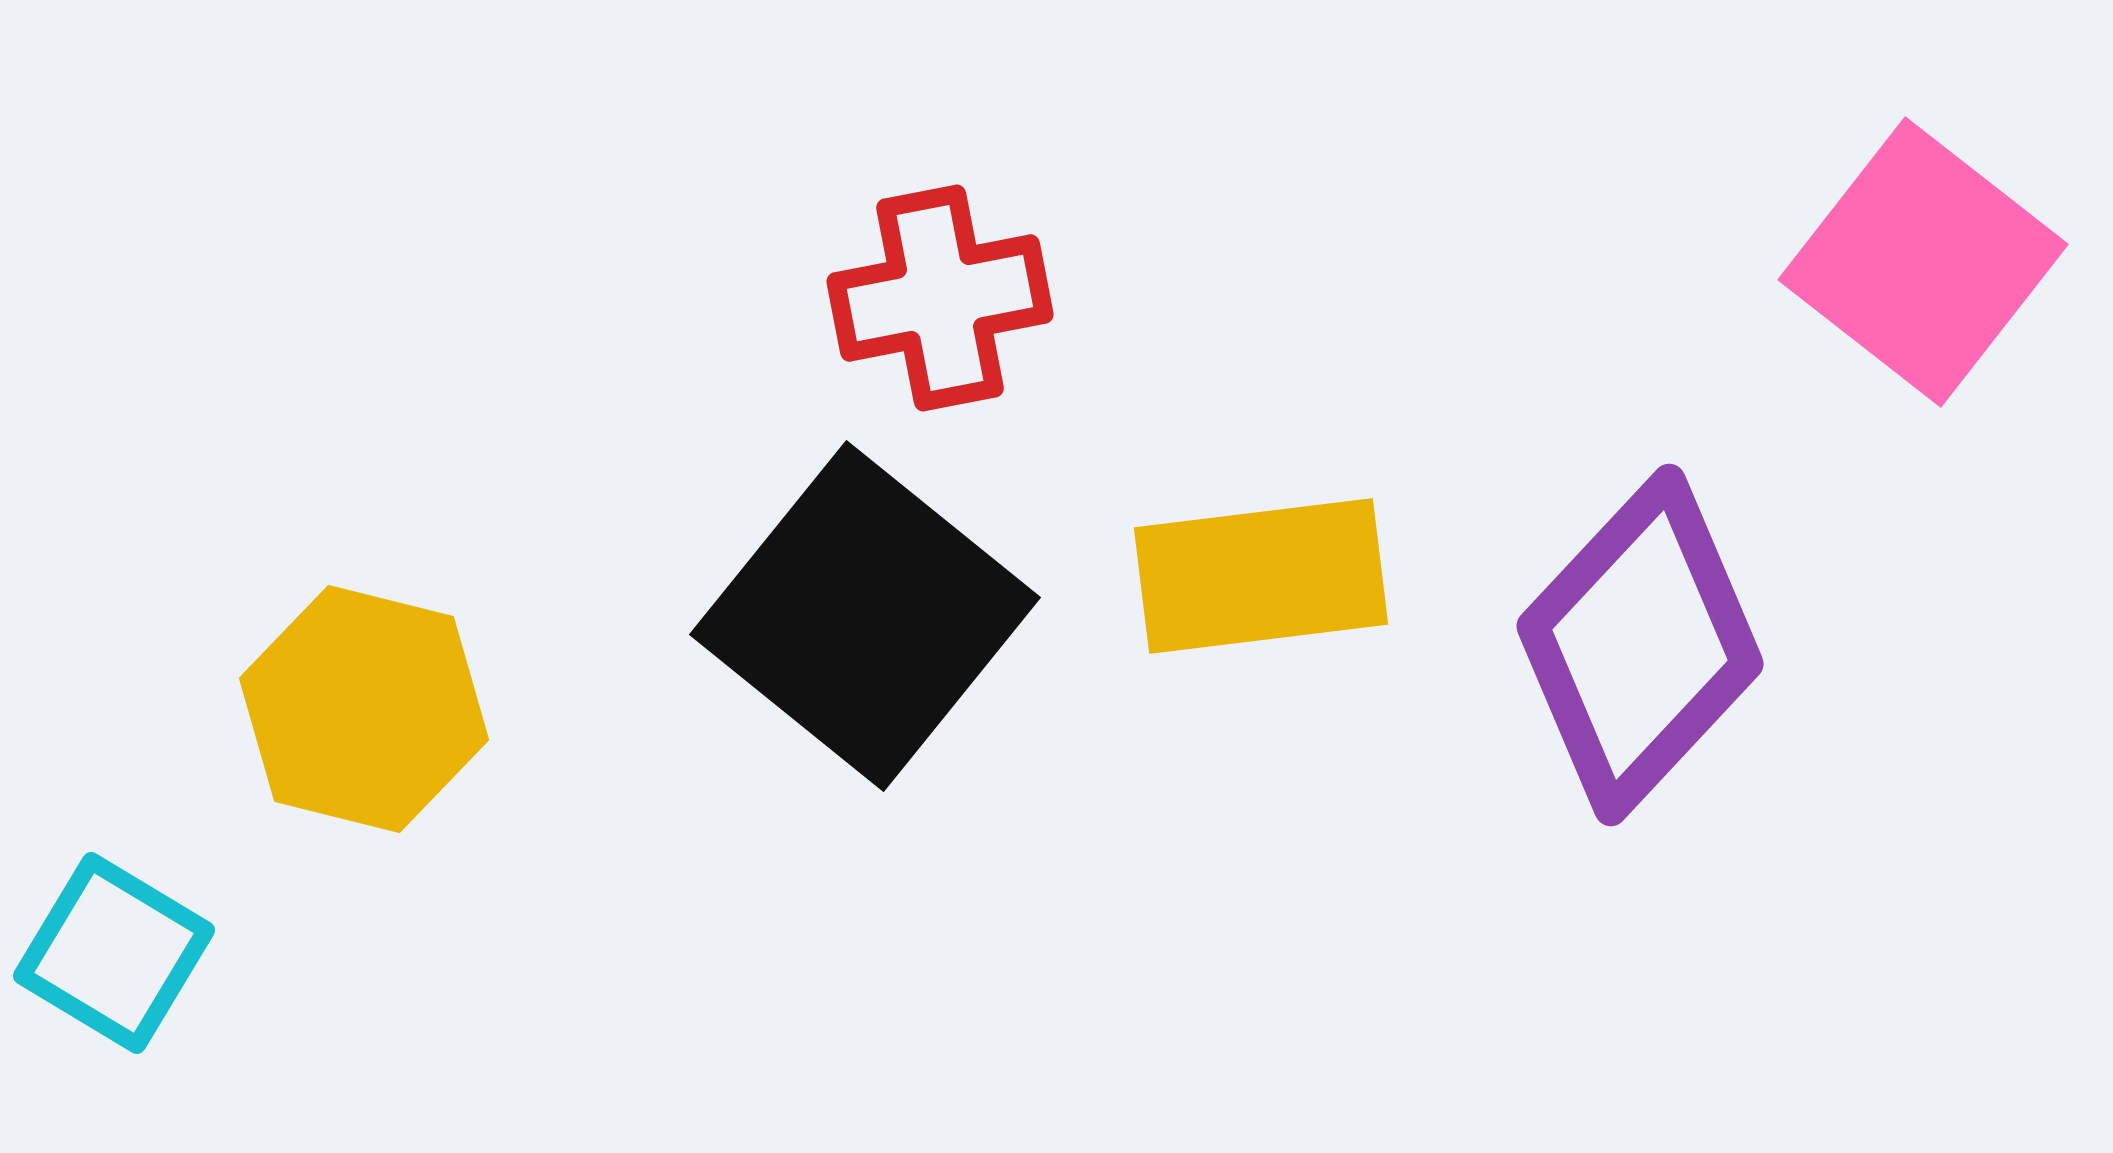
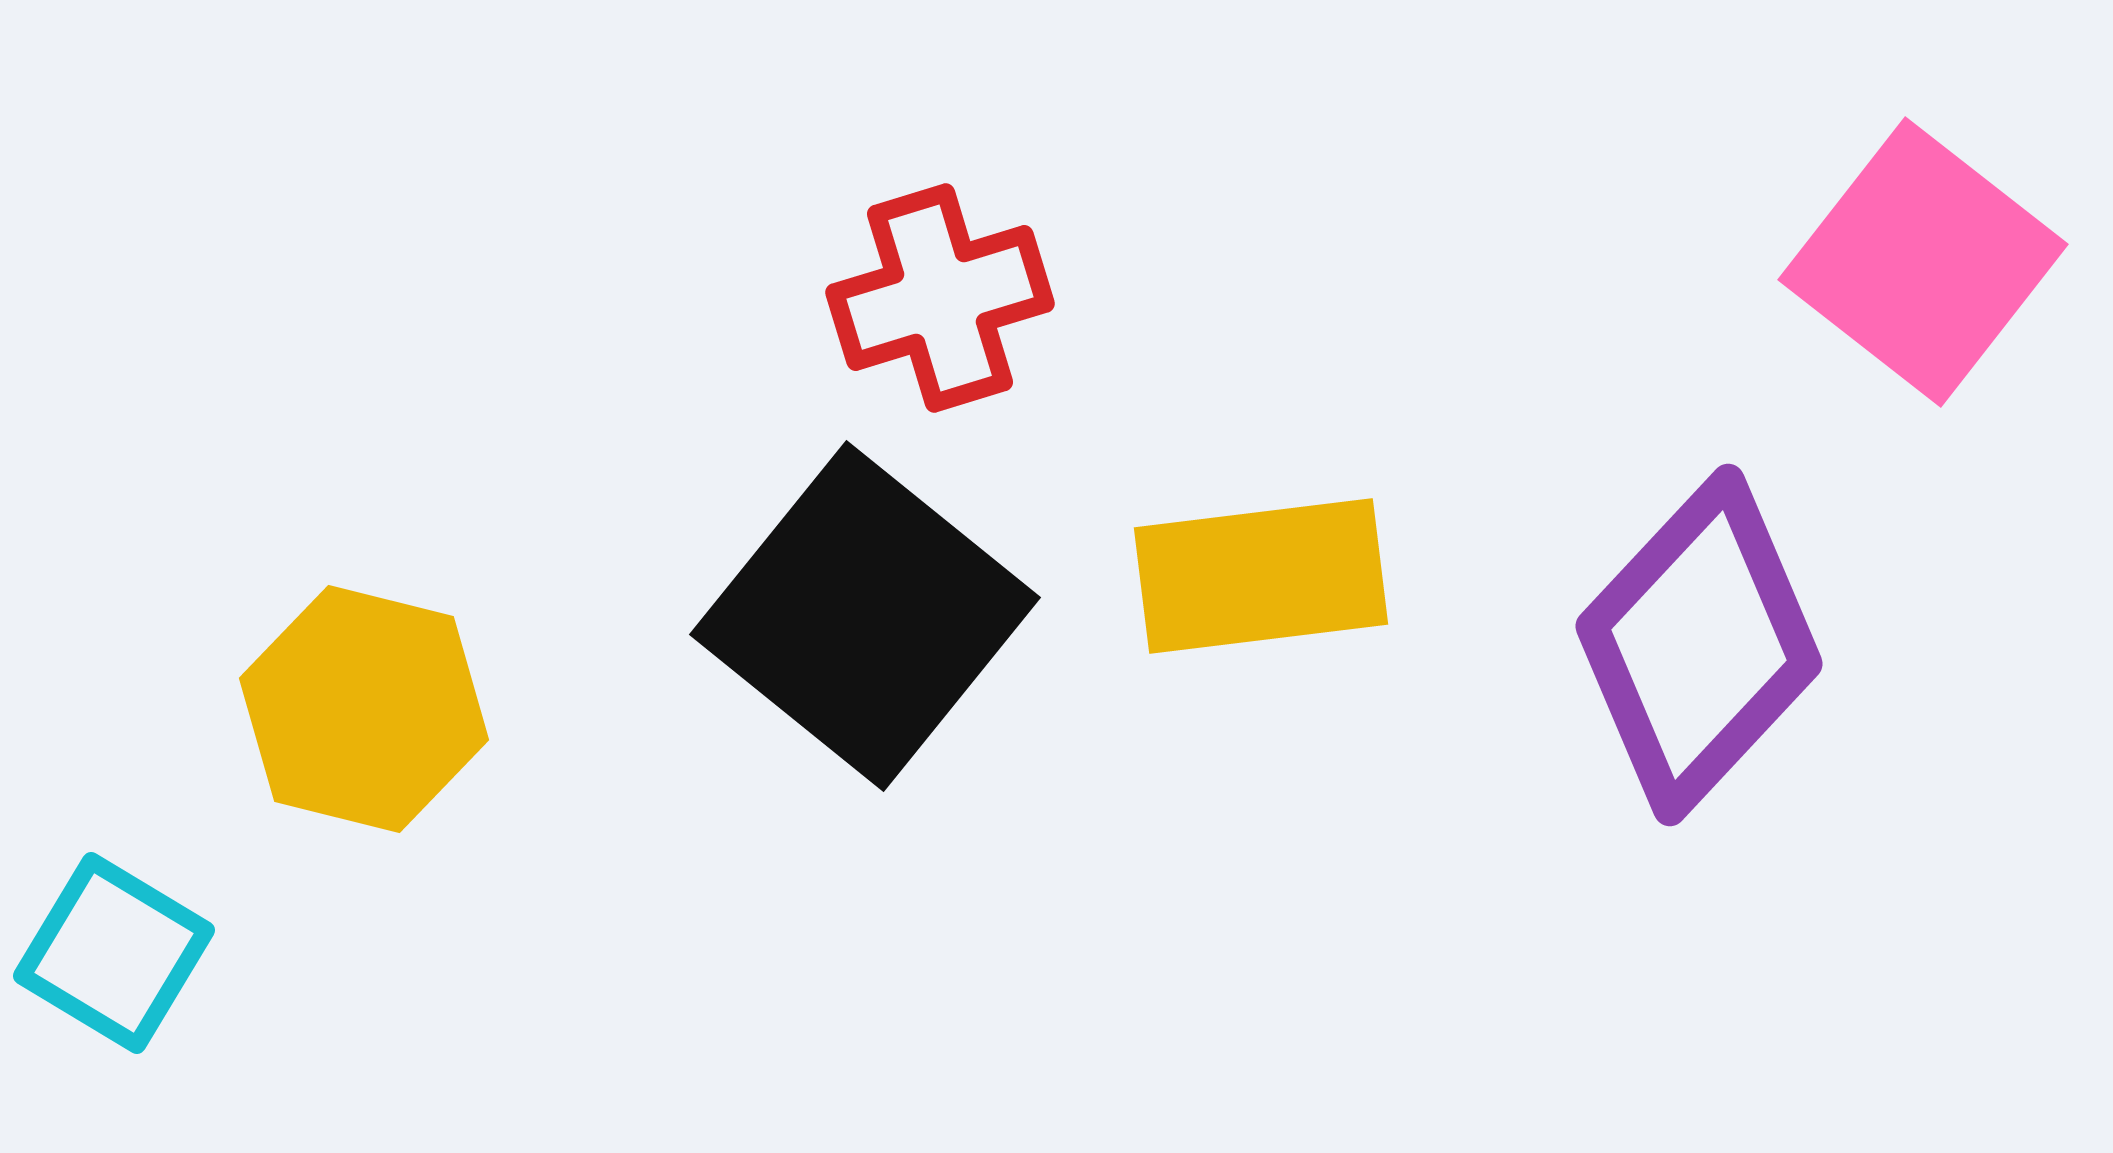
red cross: rotated 6 degrees counterclockwise
purple diamond: moved 59 px right
